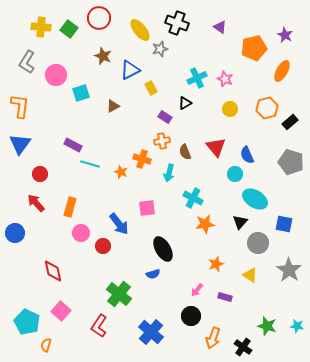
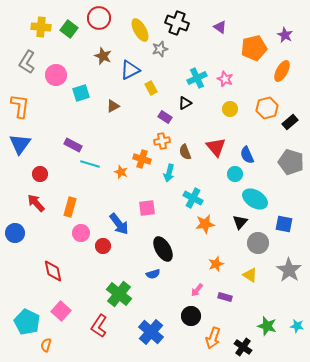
yellow ellipse at (140, 30): rotated 10 degrees clockwise
